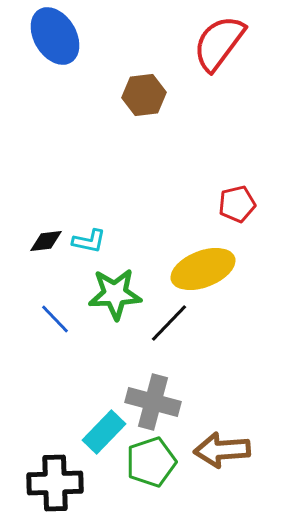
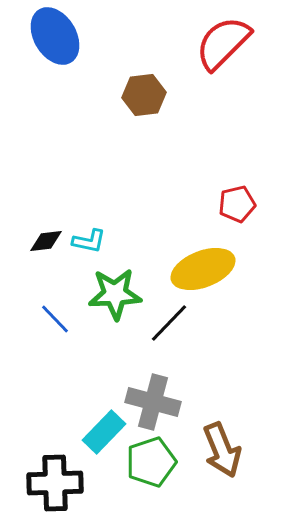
red semicircle: moved 4 px right; rotated 8 degrees clockwise
brown arrow: rotated 108 degrees counterclockwise
